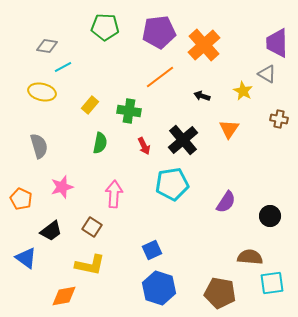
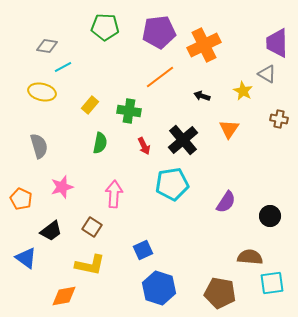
orange cross: rotated 16 degrees clockwise
blue square: moved 9 px left
